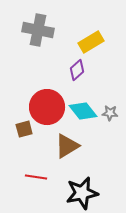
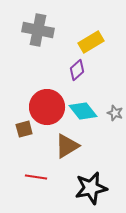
gray star: moved 5 px right; rotated 14 degrees clockwise
black star: moved 9 px right, 5 px up
